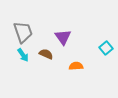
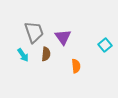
gray trapezoid: moved 11 px right
cyan square: moved 1 px left, 3 px up
brown semicircle: rotated 72 degrees clockwise
orange semicircle: rotated 88 degrees clockwise
